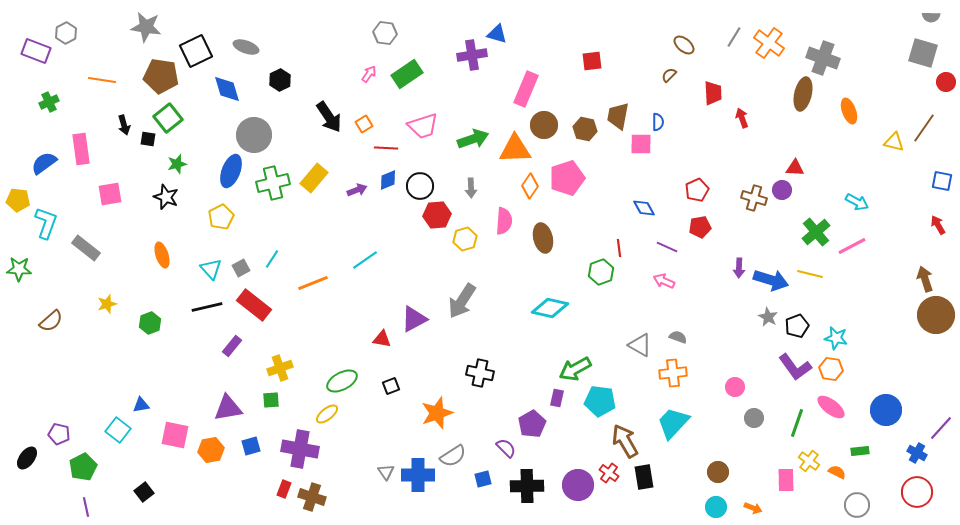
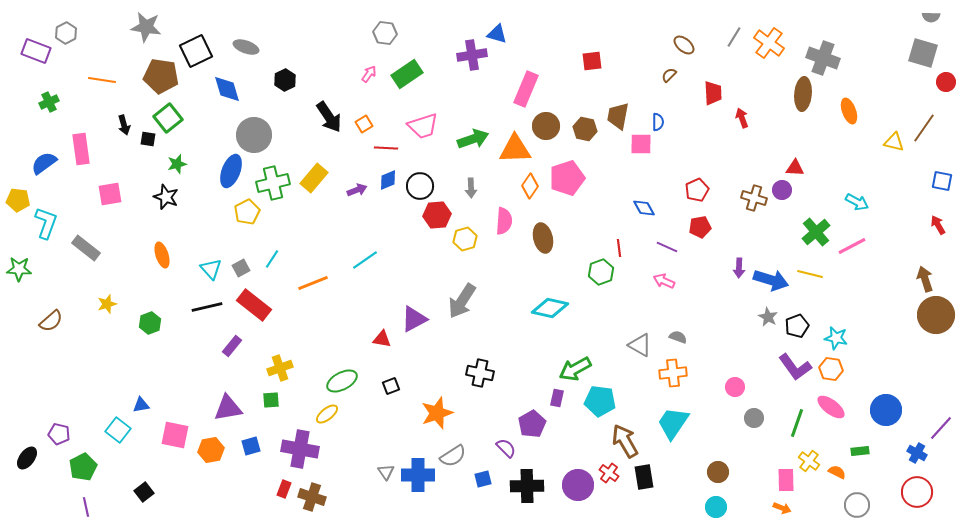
black hexagon at (280, 80): moved 5 px right
brown ellipse at (803, 94): rotated 8 degrees counterclockwise
brown circle at (544, 125): moved 2 px right, 1 px down
yellow pentagon at (221, 217): moved 26 px right, 5 px up
cyan trapezoid at (673, 423): rotated 9 degrees counterclockwise
orange arrow at (753, 508): moved 29 px right
